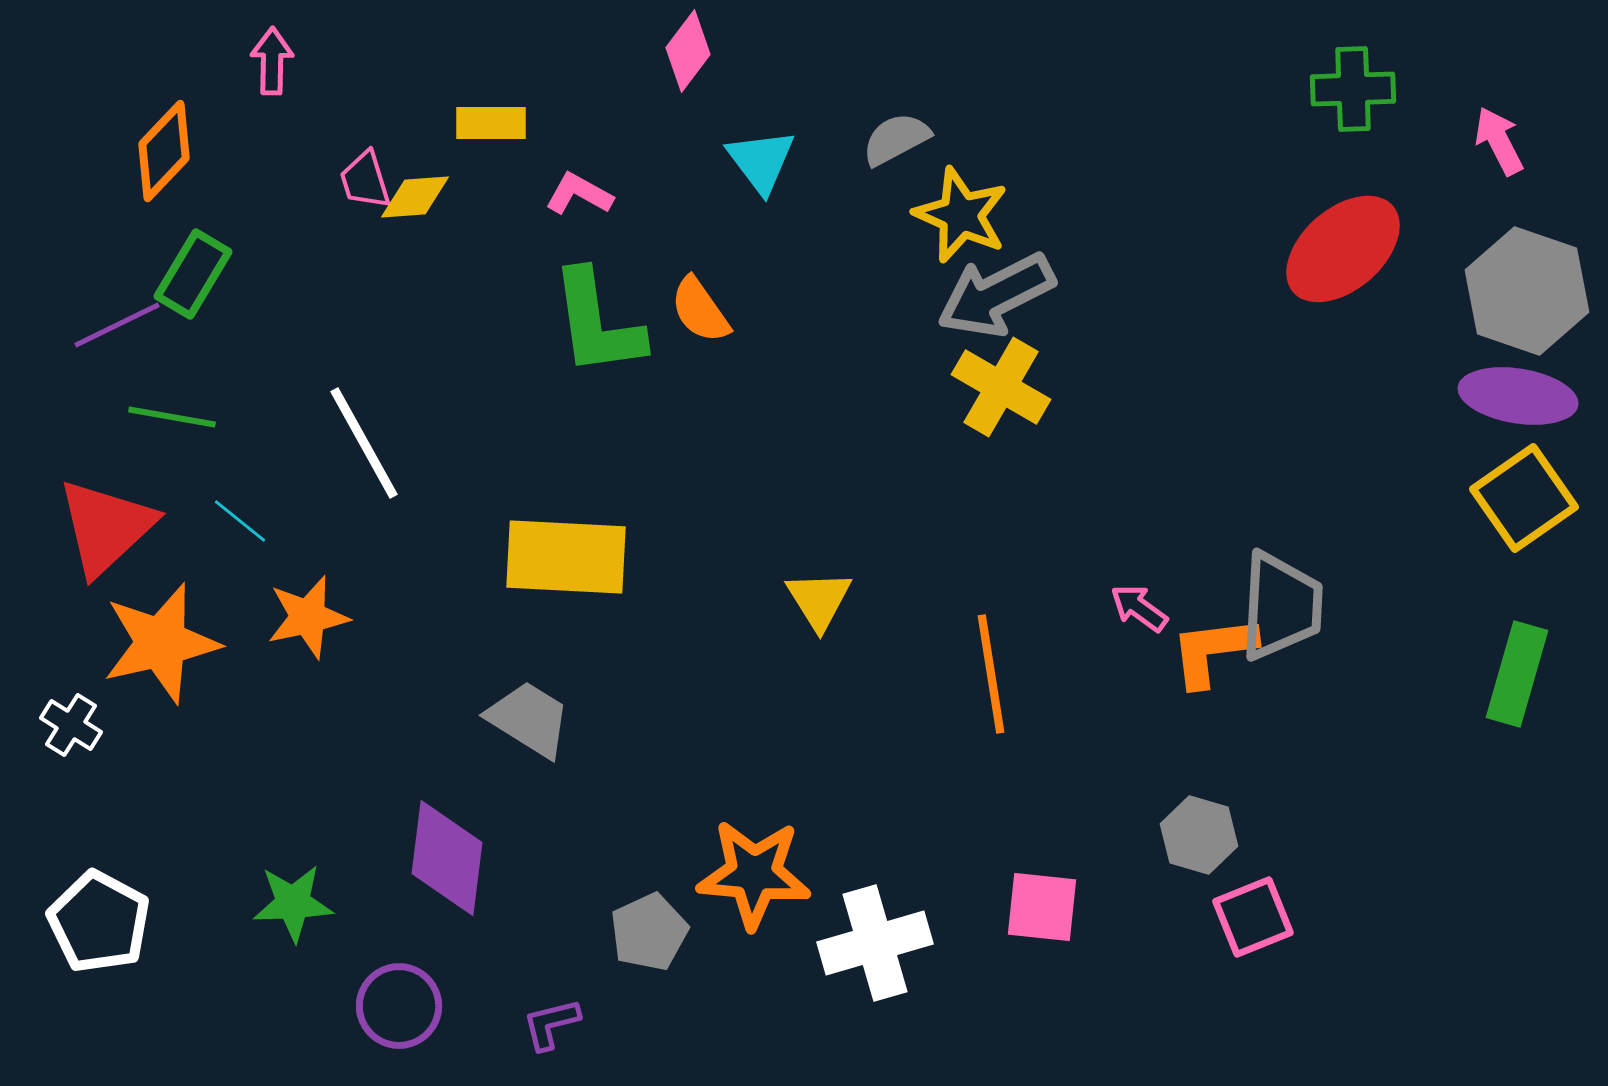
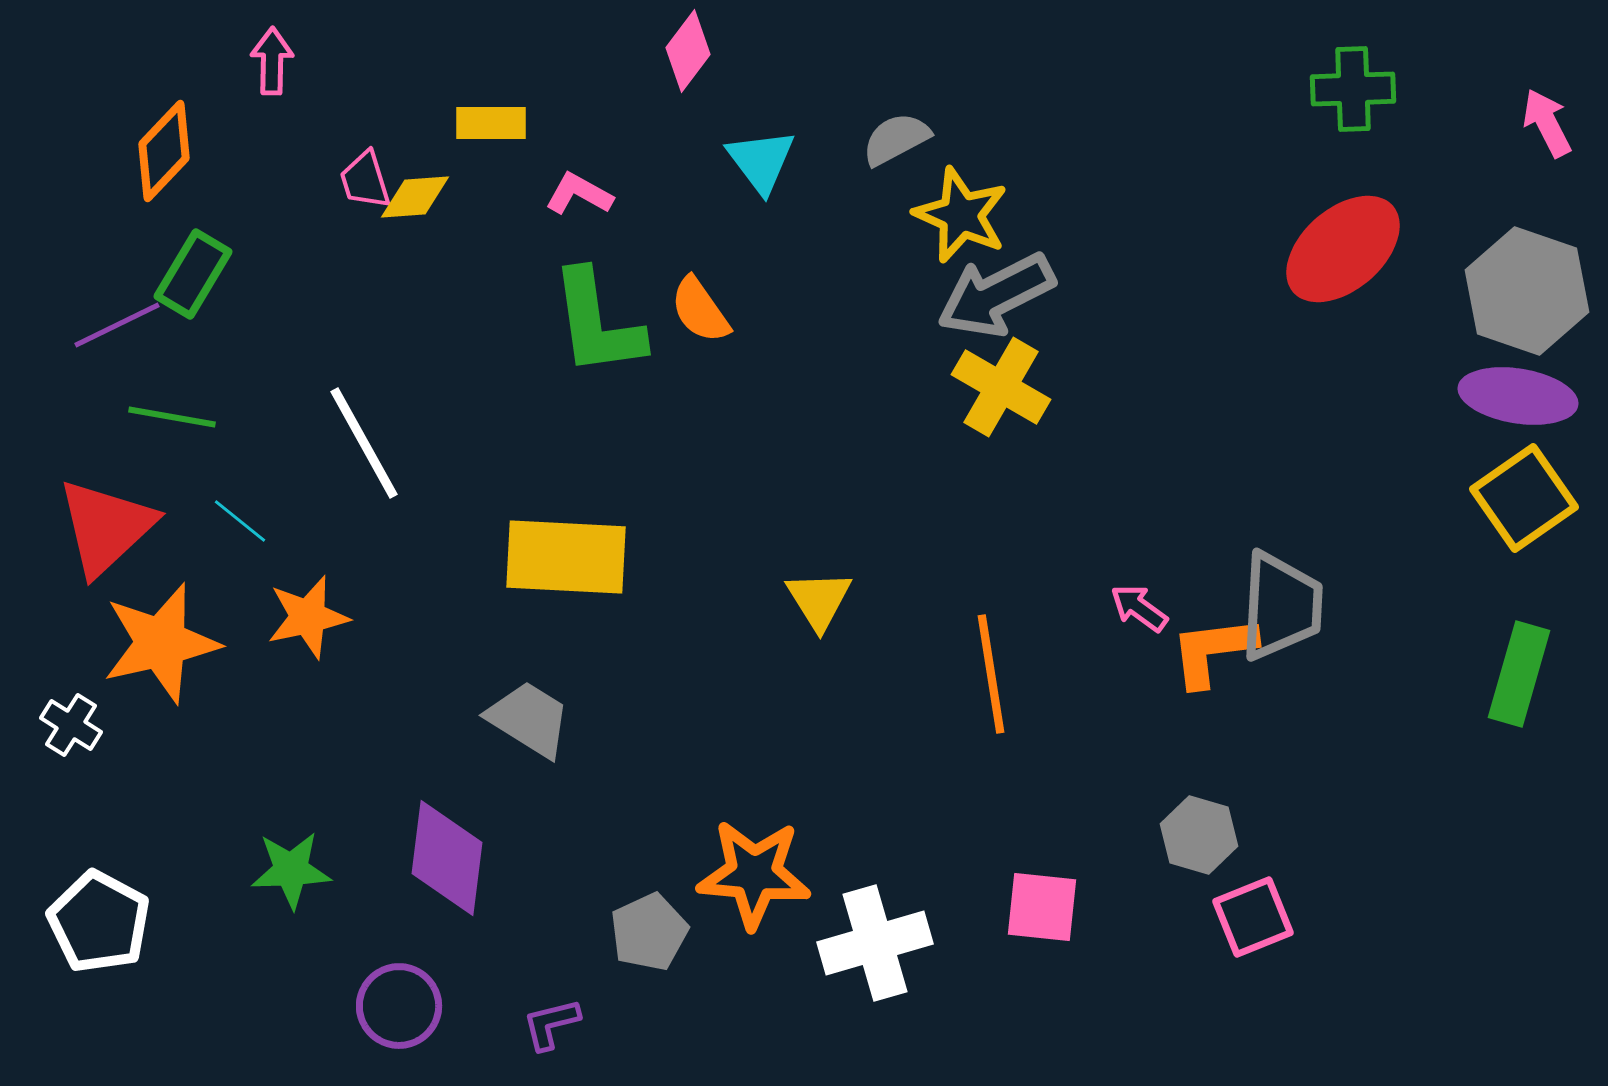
pink arrow at (1499, 141): moved 48 px right, 18 px up
green rectangle at (1517, 674): moved 2 px right
green star at (293, 903): moved 2 px left, 33 px up
